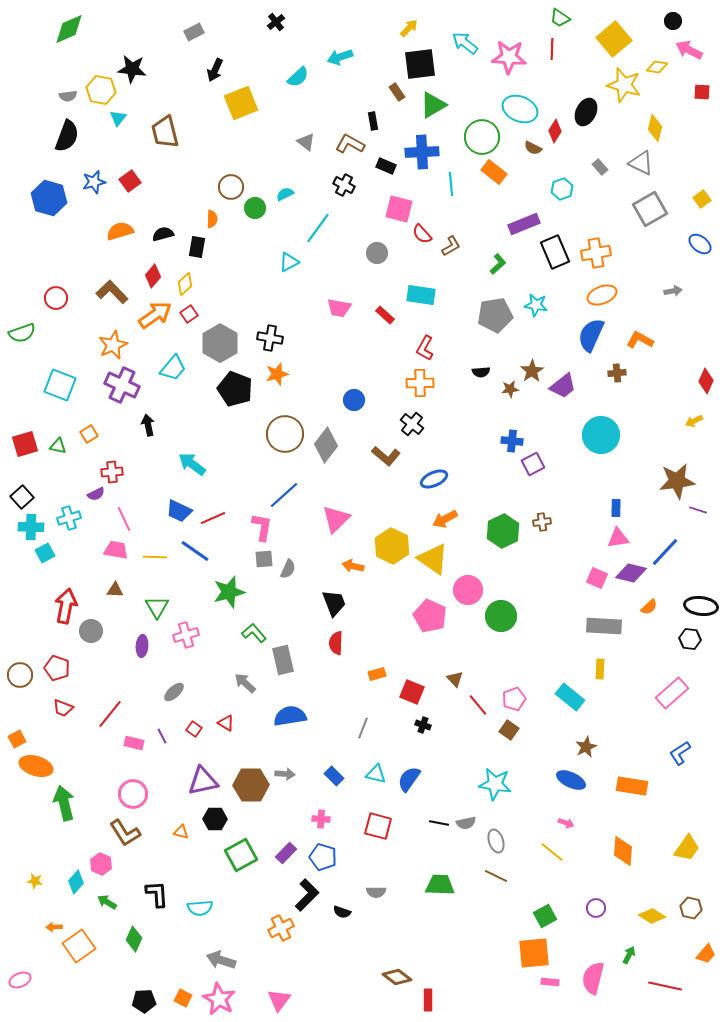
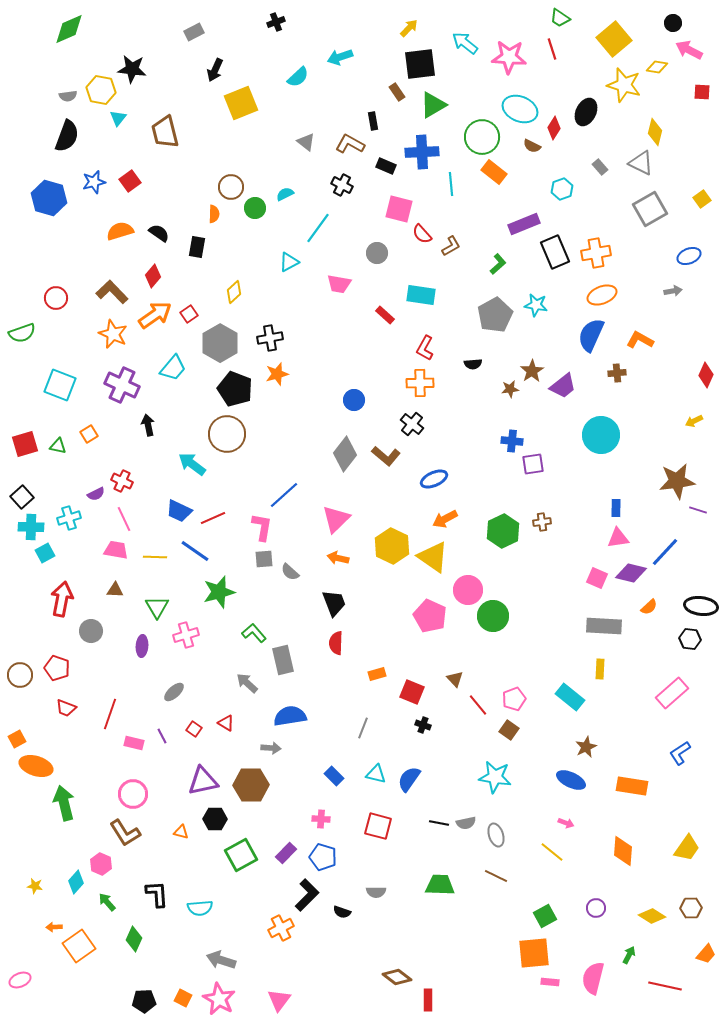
black circle at (673, 21): moved 2 px down
black cross at (276, 22): rotated 18 degrees clockwise
red line at (552, 49): rotated 20 degrees counterclockwise
yellow diamond at (655, 128): moved 4 px down
red diamond at (555, 131): moved 1 px left, 3 px up
brown semicircle at (533, 148): moved 1 px left, 2 px up
black cross at (344, 185): moved 2 px left
orange semicircle at (212, 219): moved 2 px right, 5 px up
black semicircle at (163, 234): moved 4 px left, 1 px up; rotated 50 degrees clockwise
blue ellipse at (700, 244): moved 11 px left, 12 px down; rotated 60 degrees counterclockwise
yellow diamond at (185, 284): moved 49 px right, 8 px down
pink trapezoid at (339, 308): moved 24 px up
gray pentagon at (495, 315): rotated 20 degrees counterclockwise
black cross at (270, 338): rotated 20 degrees counterclockwise
orange star at (113, 345): moved 11 px up; rotated 24 degrees counterclockwise
black semicircle at (481, 372): moved 8 px left, 8 px up
red diamond at (706, 381): moved 6 px up
brown circle at (285, 434): moved 58 px left
gray diamond at (326, 445): moved 19 px right, 9 px down
purple square at (533, 464): rotated 20 degrees clockwise
red cross at (112, 472): moved 10 px right, 9 px down; rotated 30 degrees clockwise
yellow triangle at (433, 559): moved 2 px up
orange arrow at (353, 566): moved 15 px left, 8 px up
gray semicircle at (288, 569): moved 2 px right, 3 px down; rotated 108 degrees clockwise
green star at (229, 592): moved 10 px left
red arrow at (66, 606): moved 4 px left, 7 px up
green circle at (501, 616): moved 8 px left
gray arrow at (245, 683): moved 2 px right
red trapezoid at (63, 708): moved 3 px right
red line at (110, 714): rotated 20 degrees counterclockwise
gray arrow at (285, 774): moved 14 px left, 26 px up
cyan star at (495, 784): moved 7 px up
gray ellipse at (496, 841): moved 6 px up
yellow star at (35, 881): moved 5 px down
green arrow at (107, 902): rotated 18 degrees clockwise
brown hexagon at (691, 908): rotated 15 degrees counterclockwise
